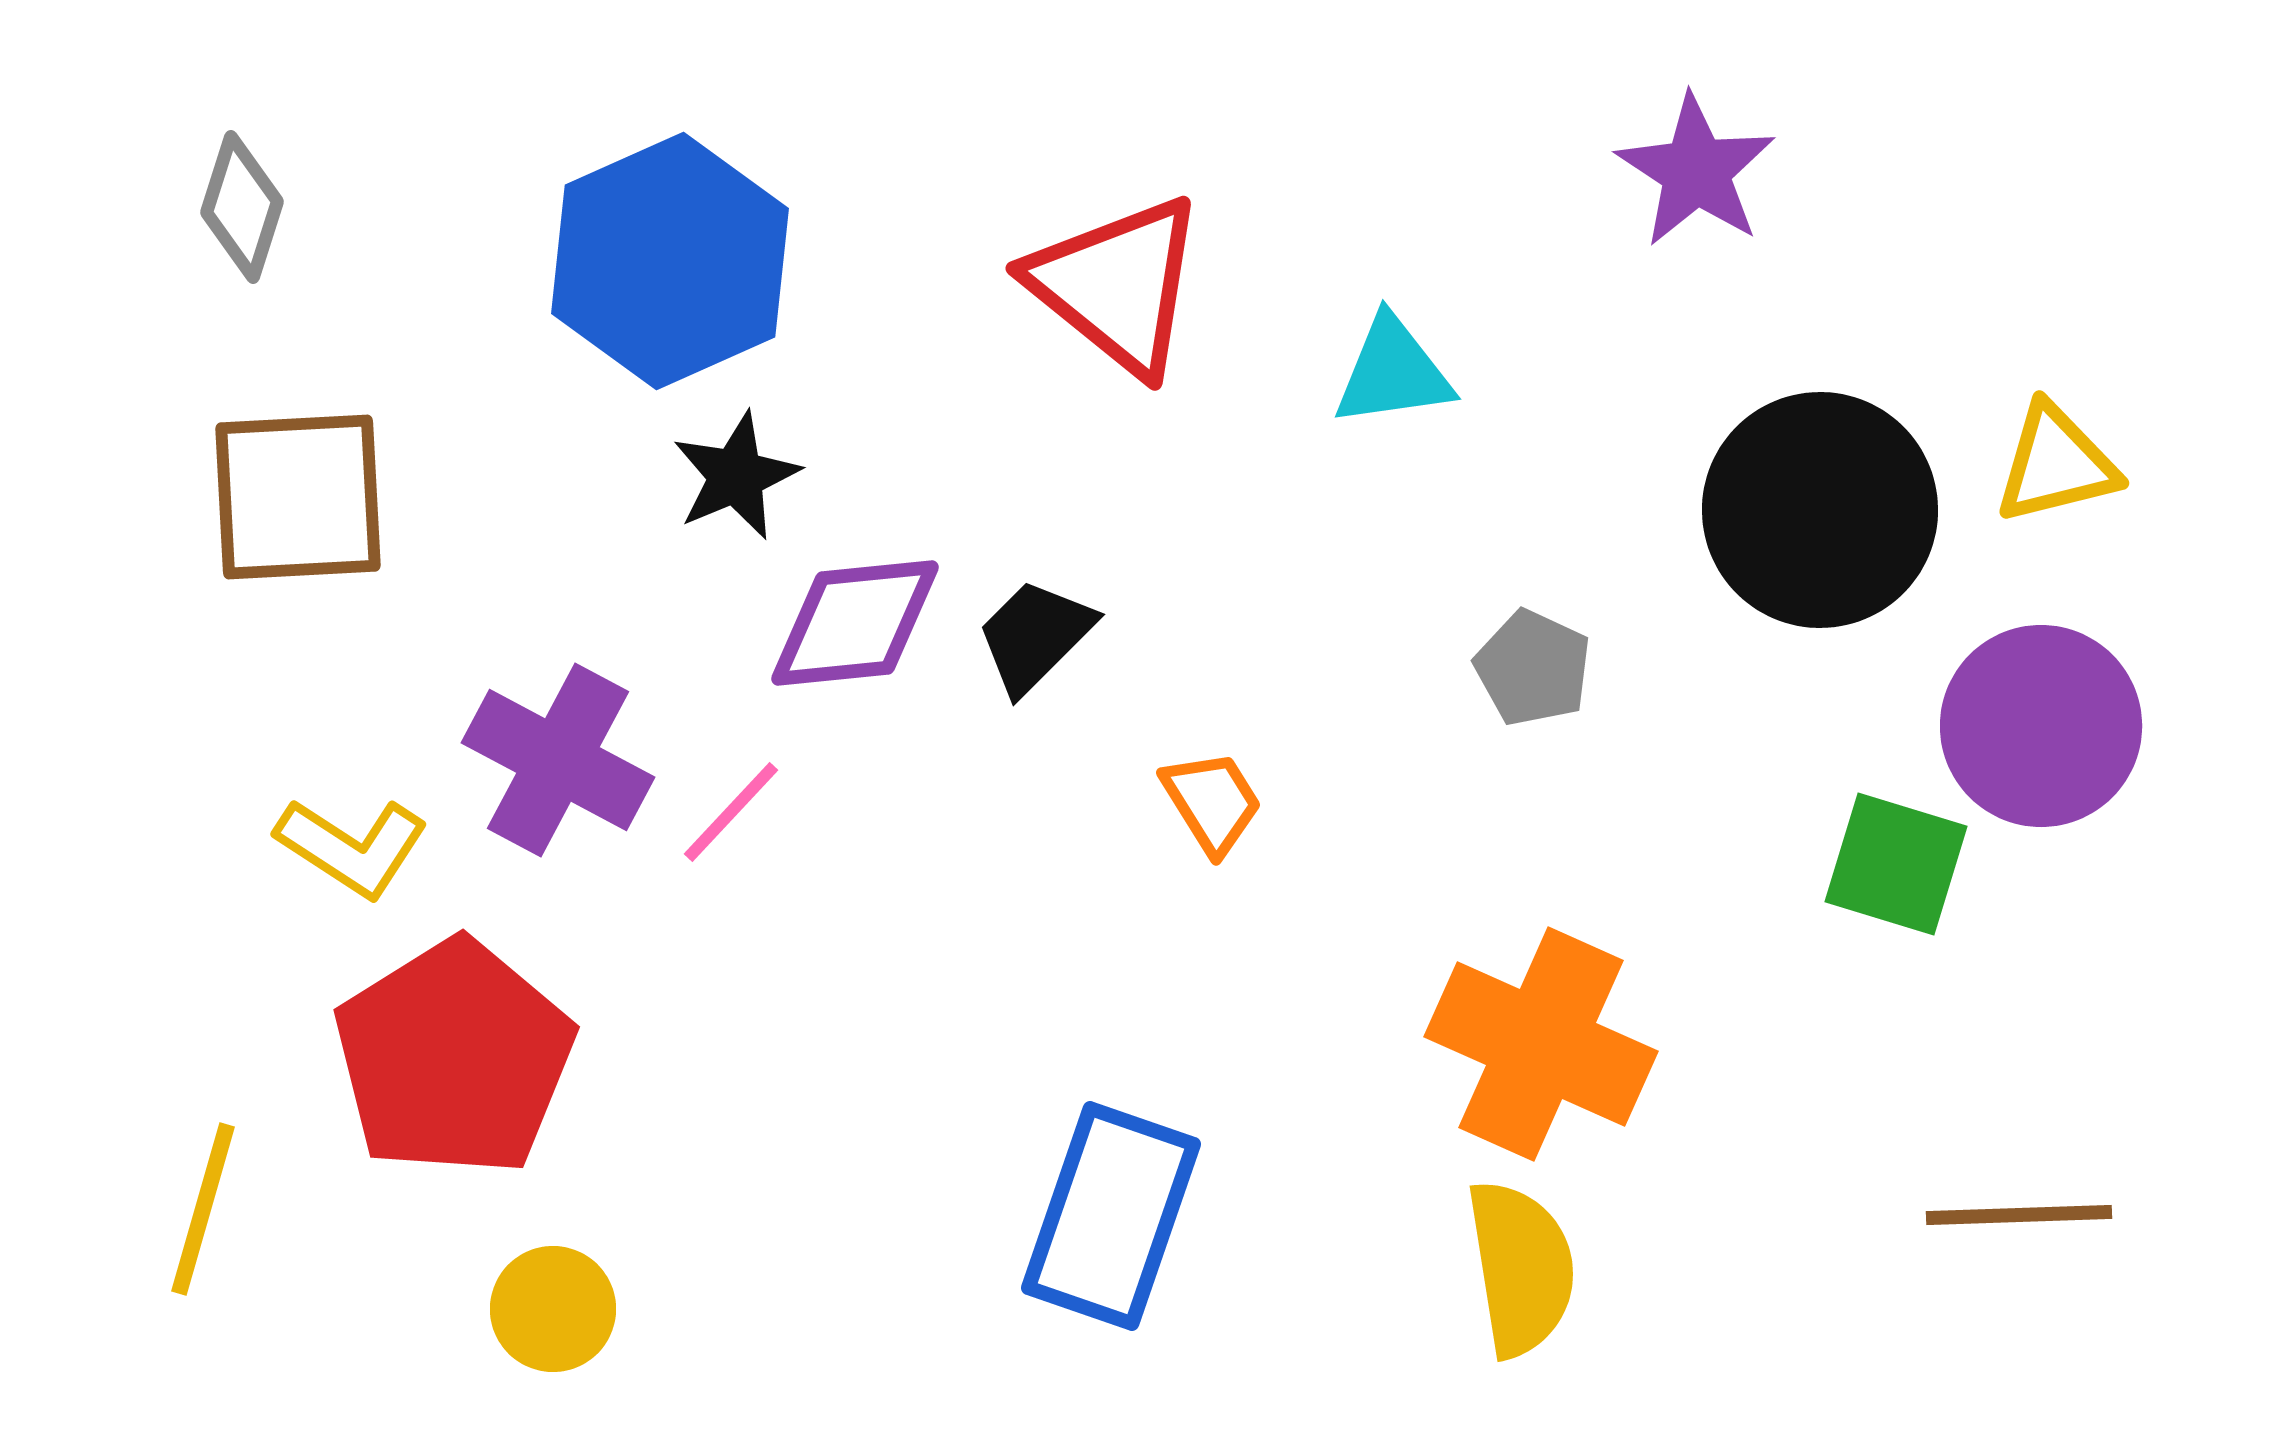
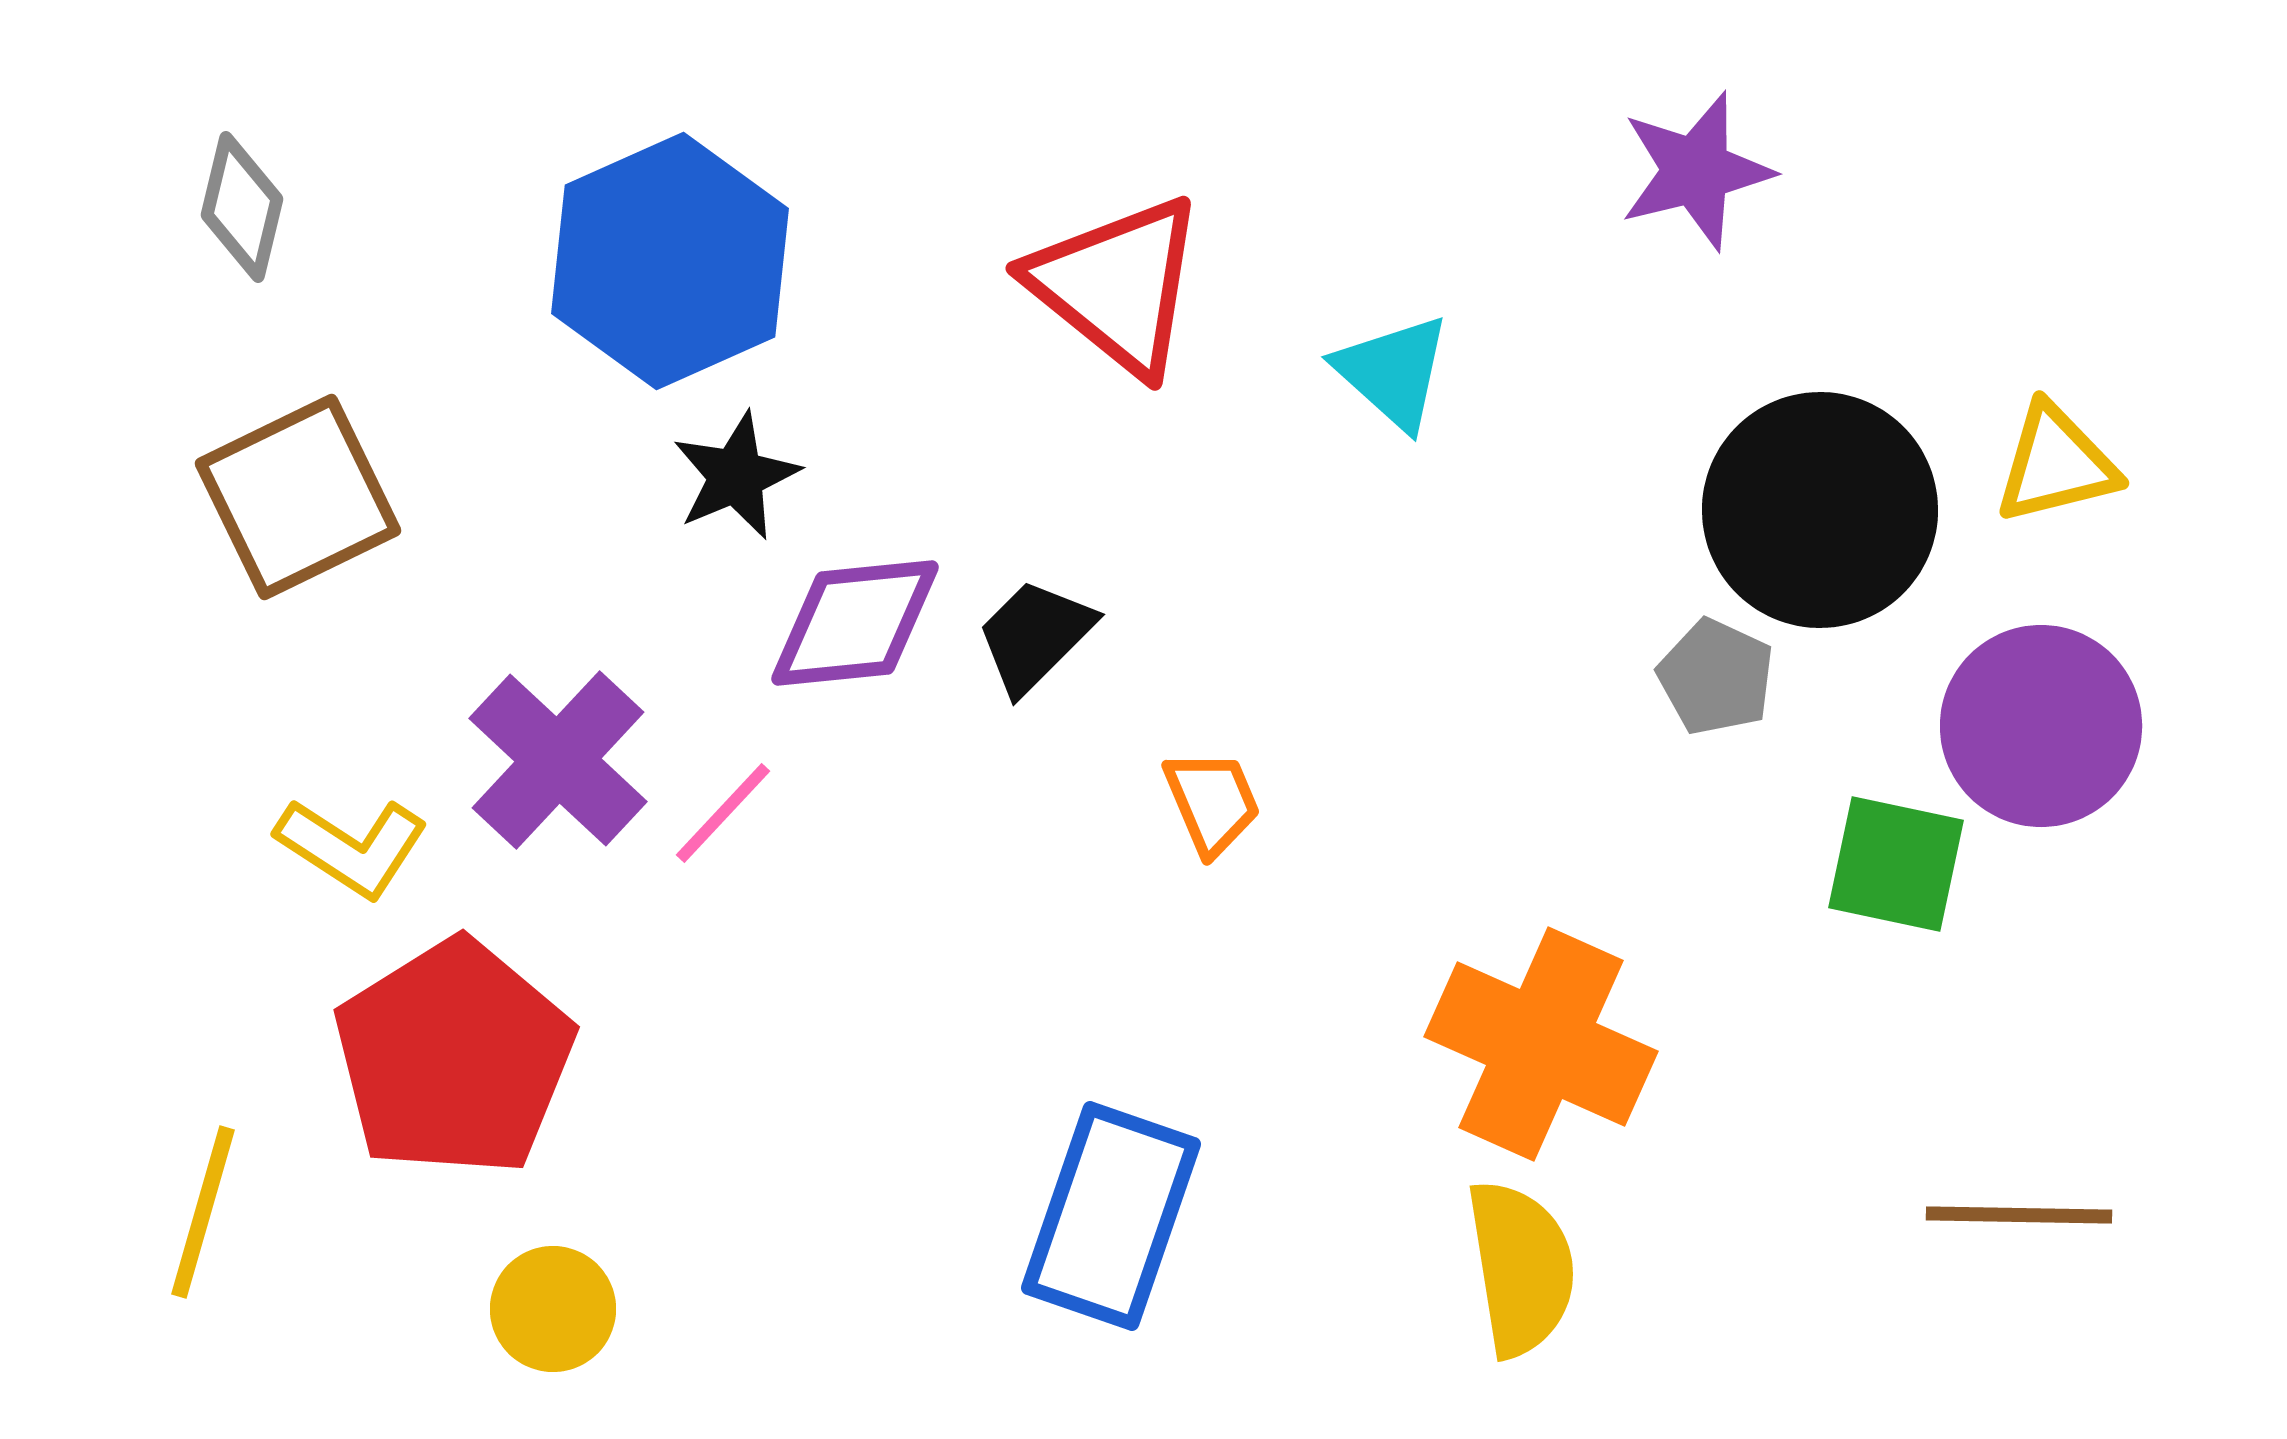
purple star: rotated 25 degrees clockwise
gray diamond: rotated 4 degrees counterclockwise
cyan triangle: rotated 50 degrees clockwise
brown square: rotated 23 degrees counterclockwise
gray pentagon: moved 183 px right, 9 px down
purple cross: rotated 15 degrees clockwise
orange trapezoid: rotated 9 degrees clockwise
pink line: moved 8 px left, 1 px down
green square: rotated 5 degrees counterclockwise
yellow line: moved 3 px down
brown line: rotated 3 degrees clockwise
